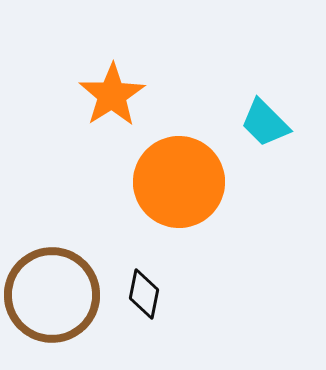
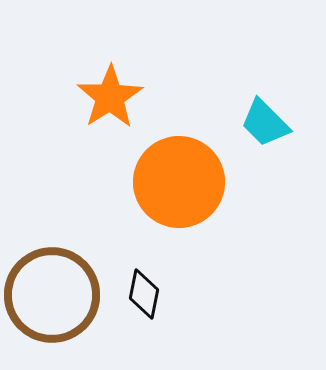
orange star: moved 2 px left, 2 px down
